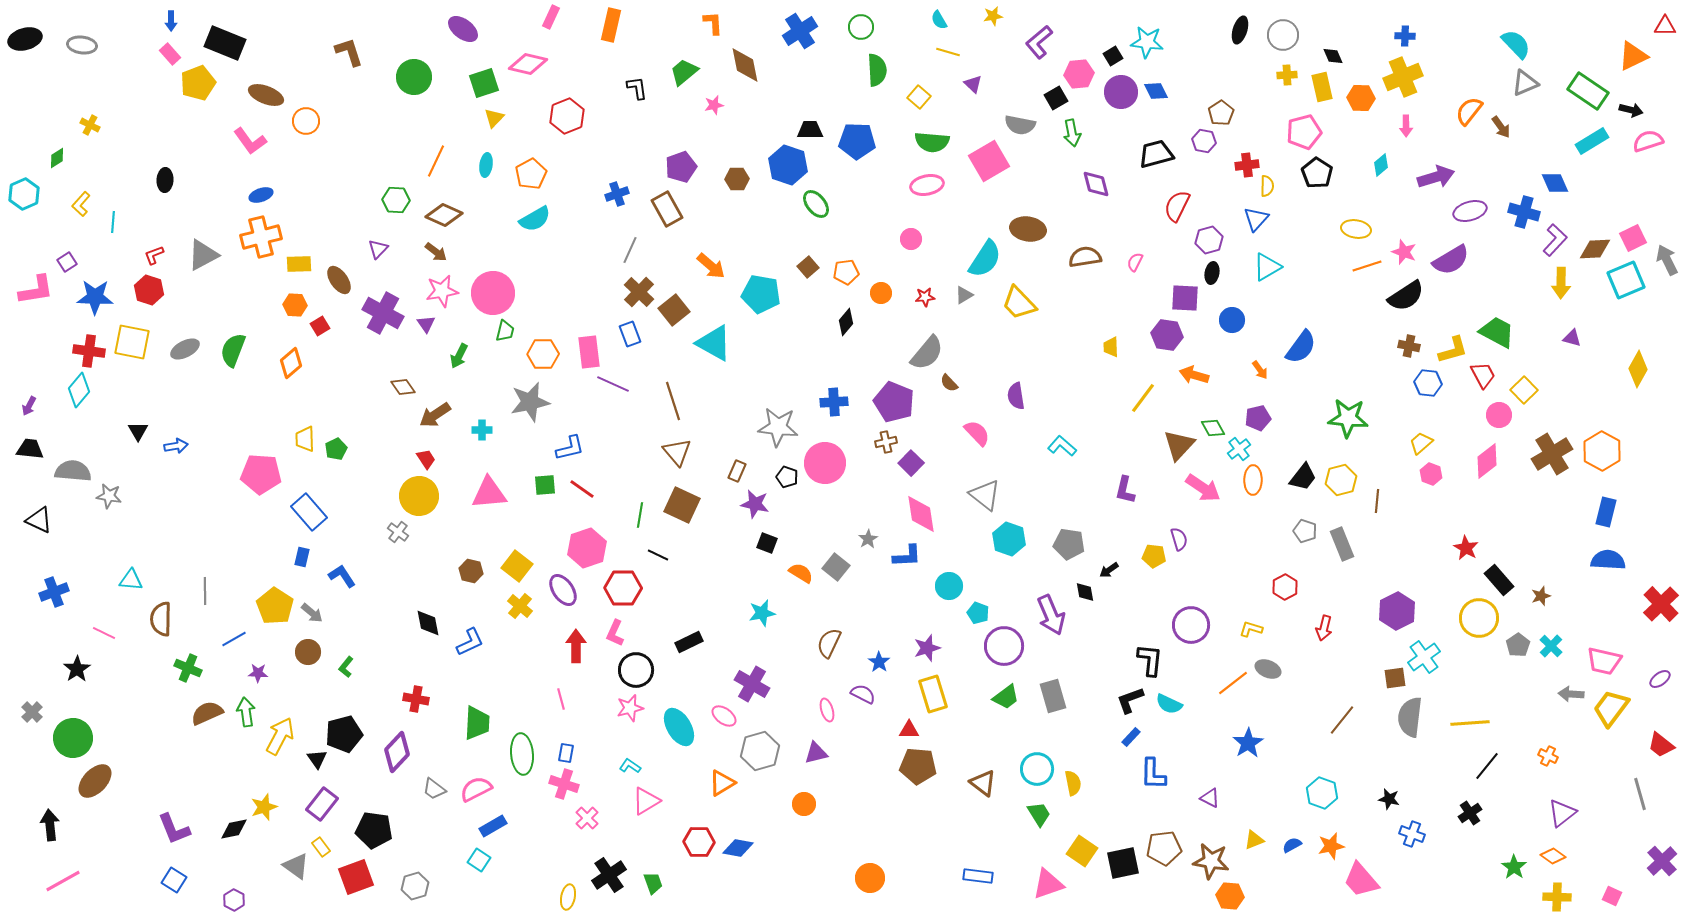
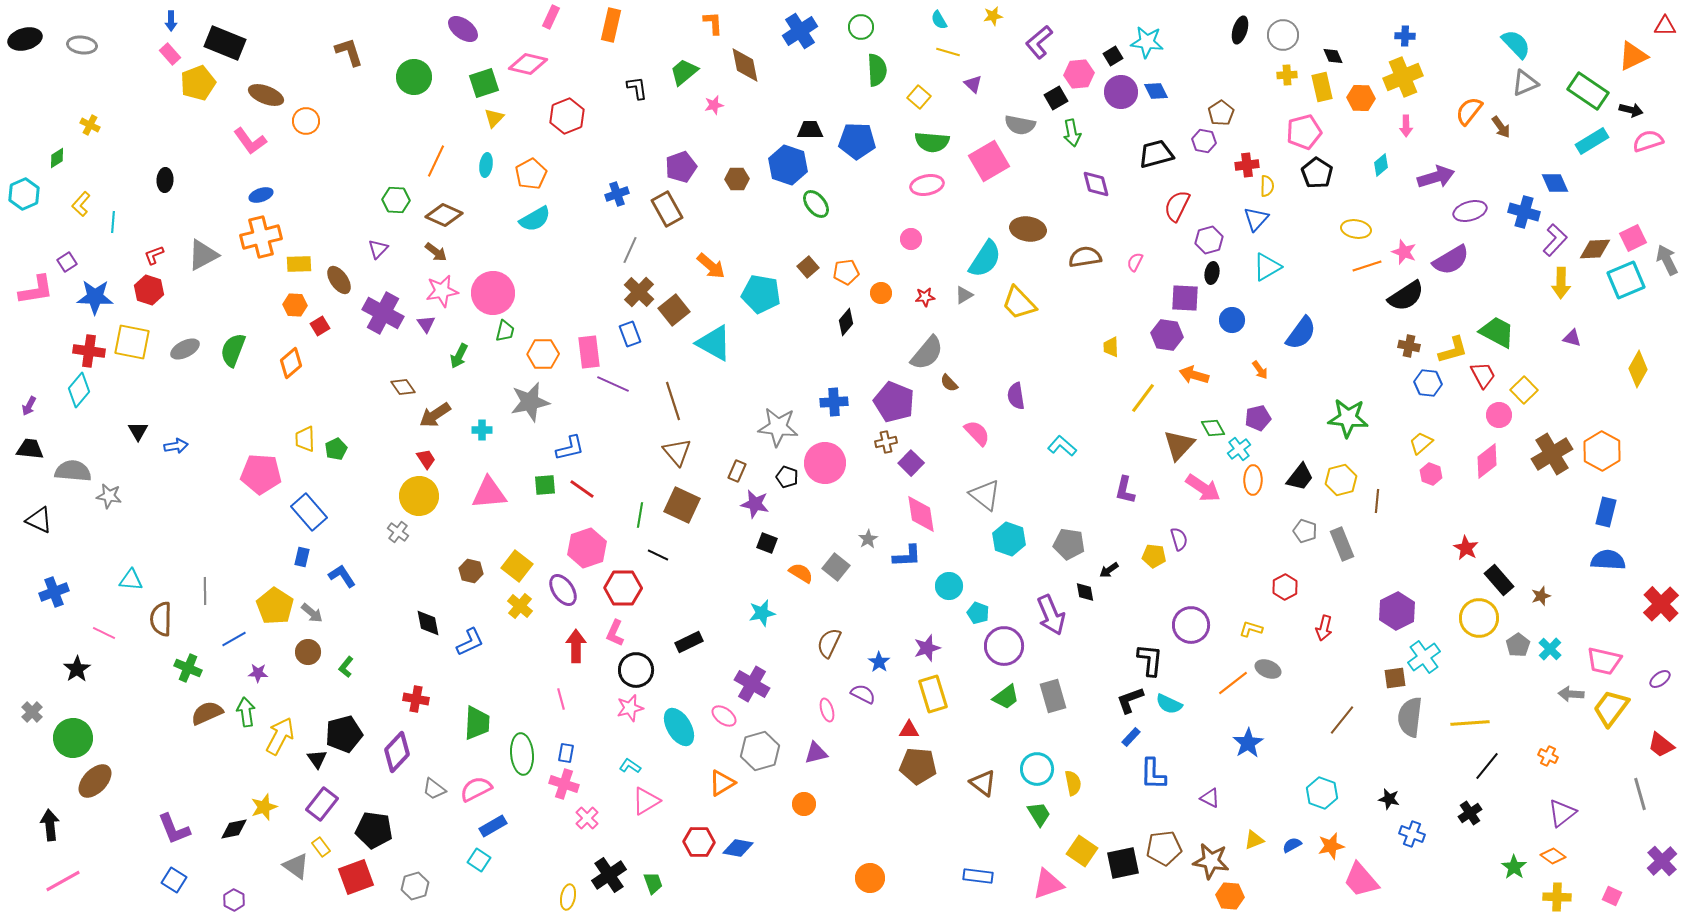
blue semicircle at (1301, 347): moved 14 px up
black trapezoid at (1303, 477): moved 3 px left
cyan cross at (1551, 646): moved 1 px left, 3 px down
